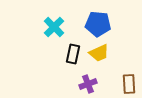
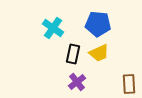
cyan cross: moved 1 px left, 1 px down; rotated 10 degrees counterclockwise
purple cross: moved 11 px left, 2 px up; rotated 18 degrees counterclockwise
